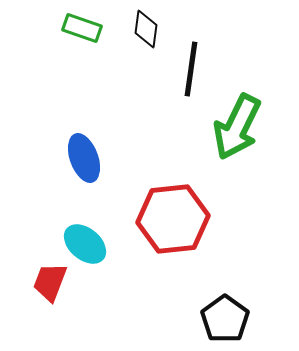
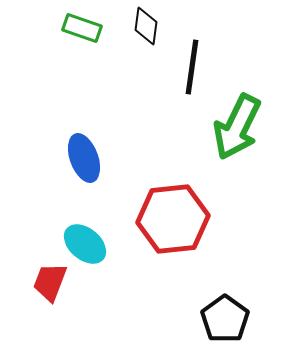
black diamond: moved 3 px up
black line: moved 1 px right, 2 px up
